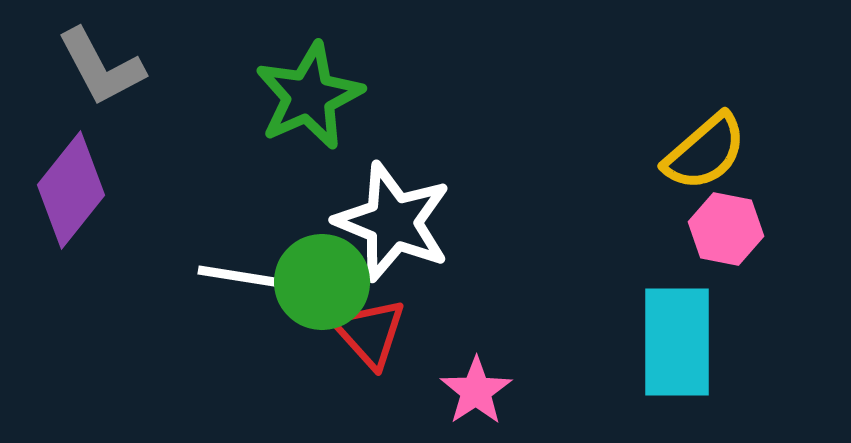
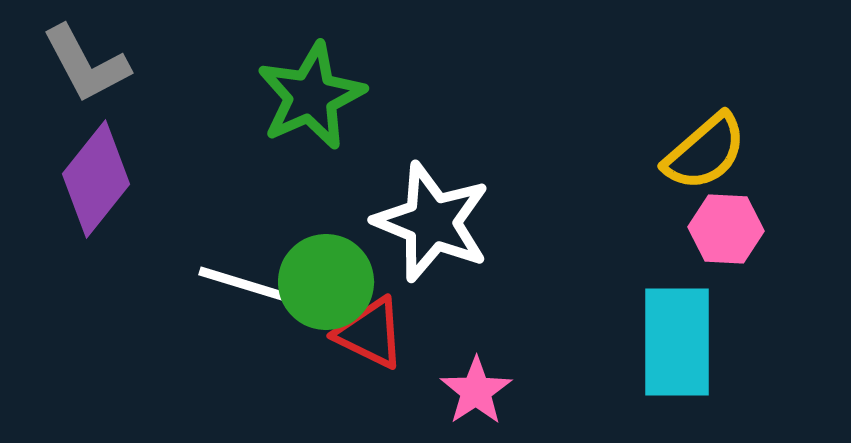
gray L-shape: moved 15 px left, 3 px up
green star: moved 2 px right
purple diamond: moved 25 px right, 11 px up
white star: moved 39 px right
pink hexagon: rotated 8 degrees counterclockwise
white line: moved 7 px down; rotated 8 degrees clockwise
green circle: moved 4 px right
red triangle: rotated 22 degrees counterclockwise
